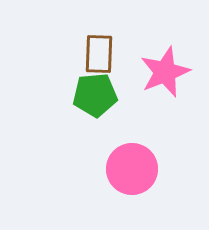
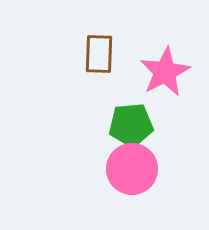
pink star: rotated 6 degrees counterclockwise
green pentagon: moved 36 px right, 30 px down
